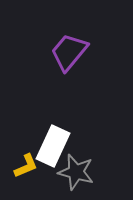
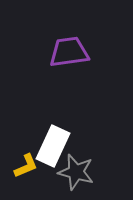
purple trapezoid: rotated 42 degrees clockwise
